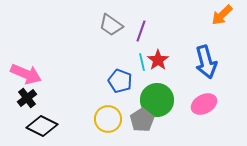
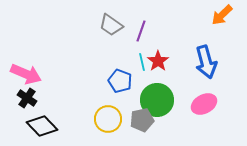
red star: moved 1 px down
black cross: rotated 18 degrees counterclockwise
gray pentagon: rotated 20 degrees clockwise
black diamond: rotated 20 degrees clockwise
